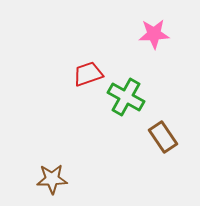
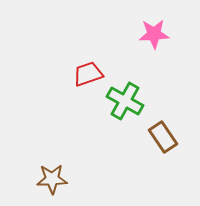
green cross: moved 1 px left, 4 px down
